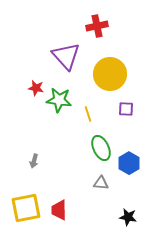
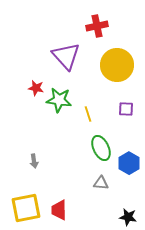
yellow circle: moved 7 px right, 9 px up
gray arrow: rotated 24 degrees counterclockwise
